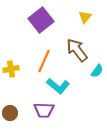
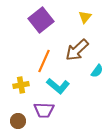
brown arrow: rotated 95 degrees counterclockwise
yellow cross: moved 10 px right, 16 px down
brown circle: moved 8 px right, 8 px down
